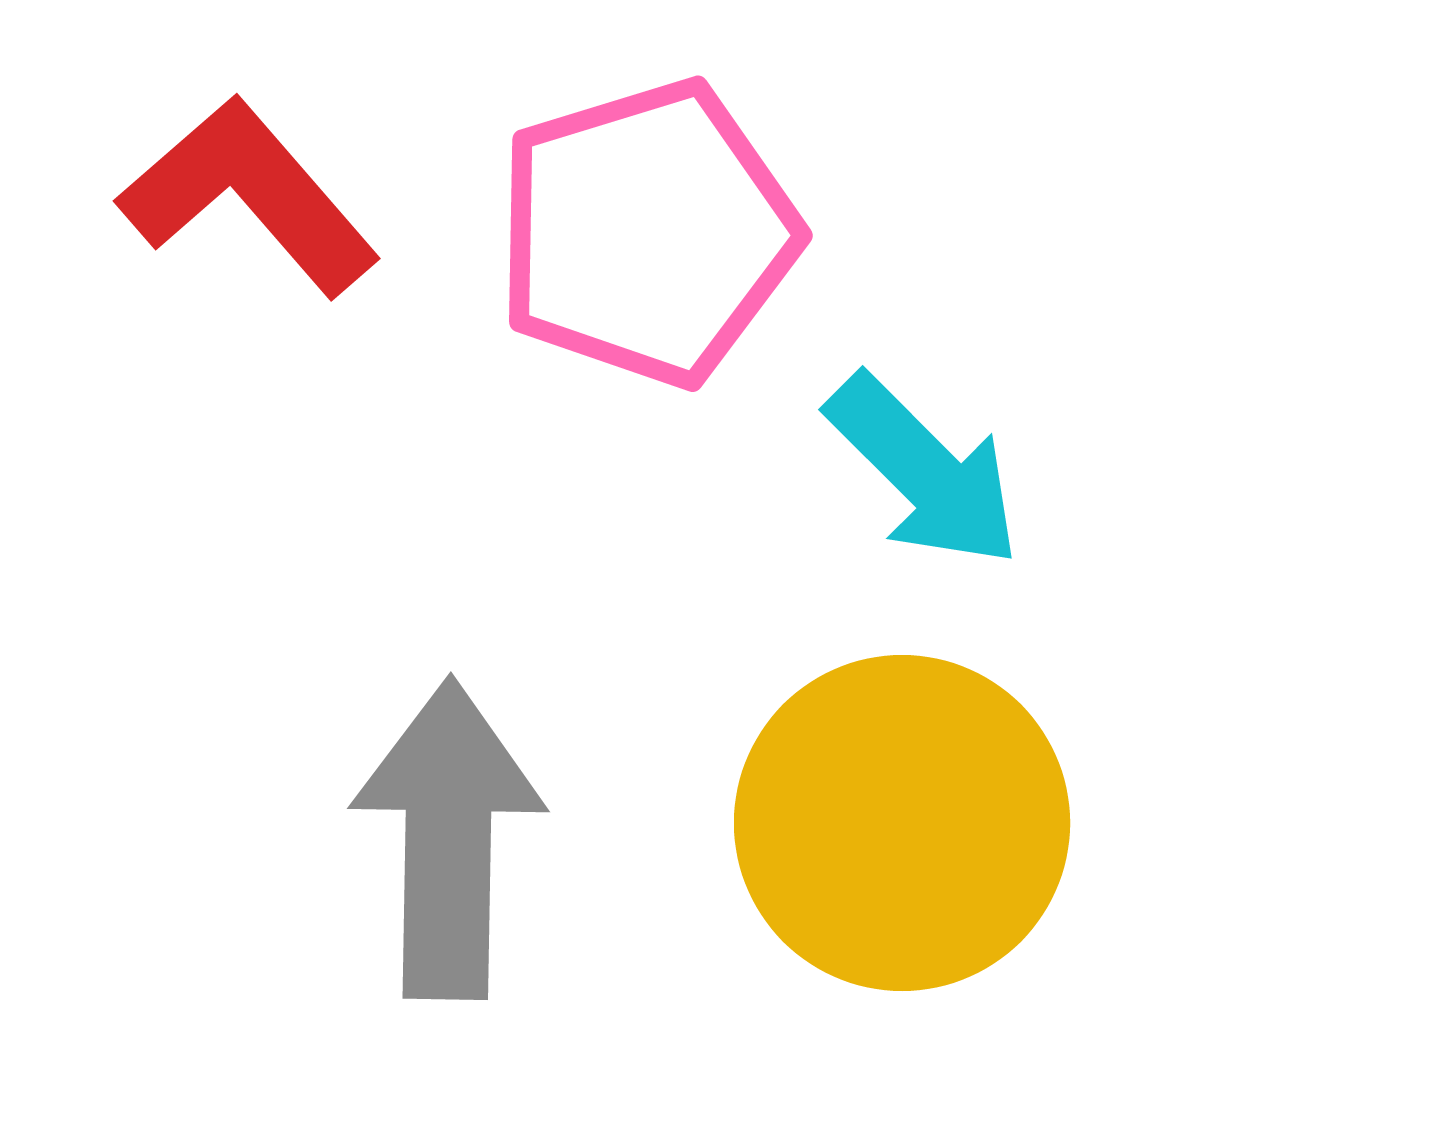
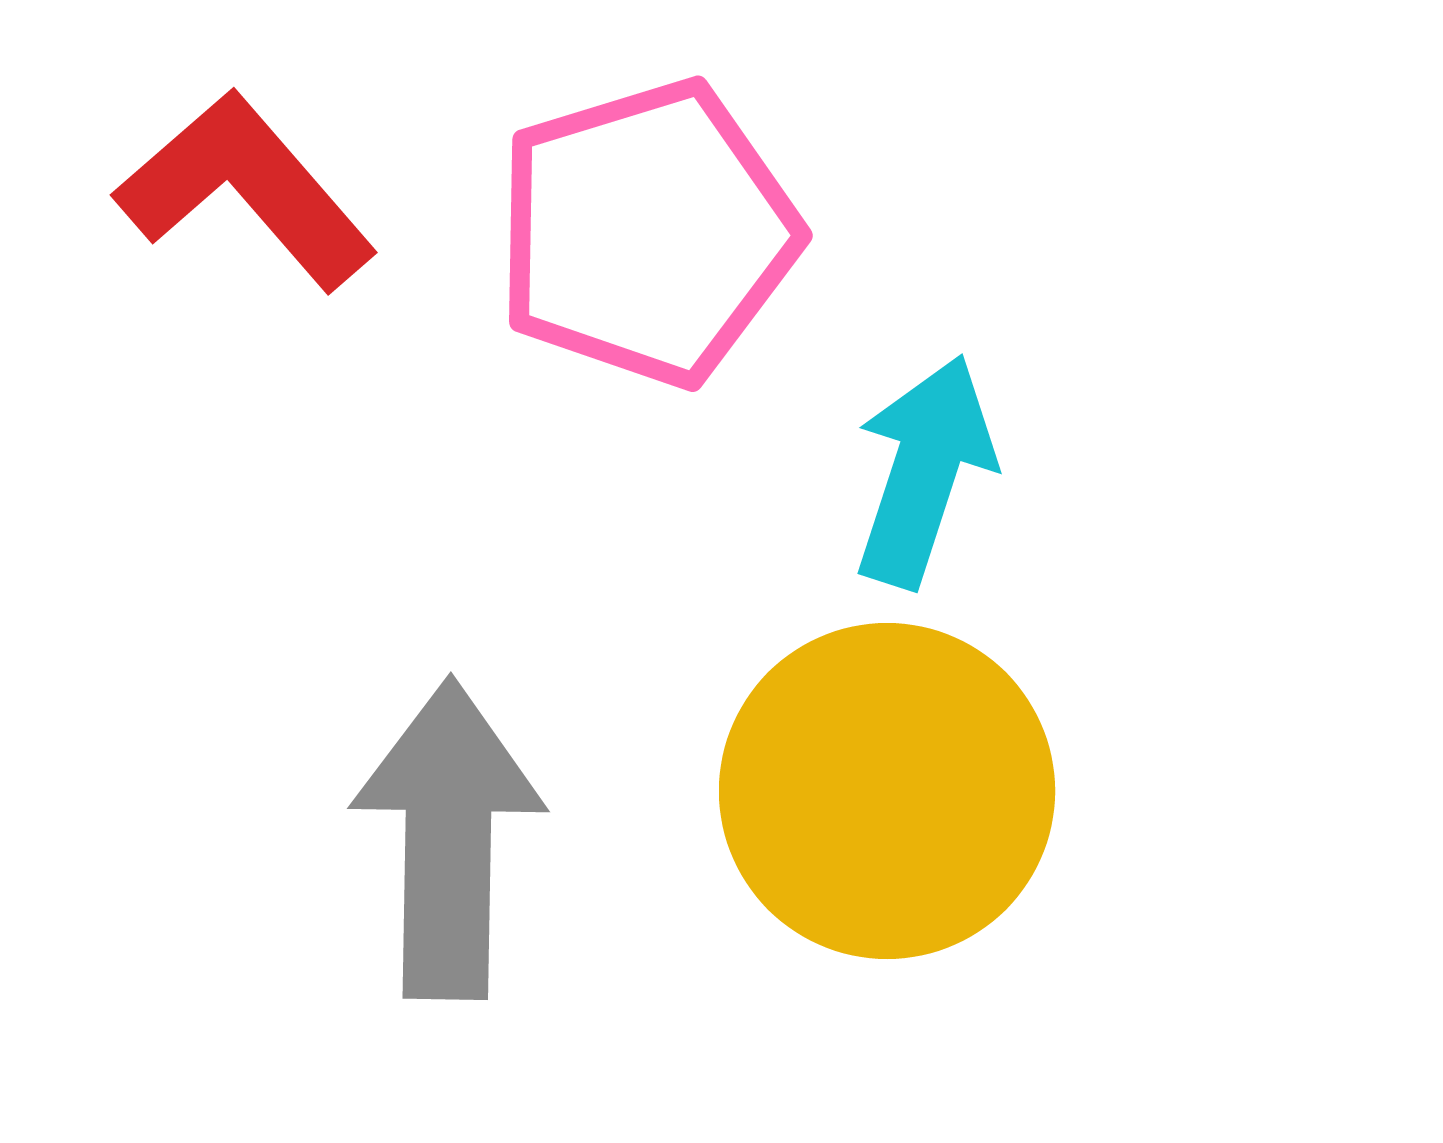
red L-shape: moved 3 px left, 6 px up
cyan arrow: rotated 117 degrees counterclockwise
yellow circle: moved 15 px left, 32 px up
